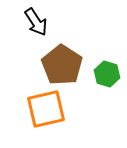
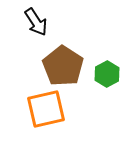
brown pentagon: moved 1 px right, 1 px down
green hexagon: rotated 15 degrees clockwise
